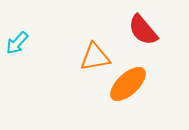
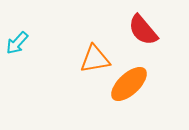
orange triangle: moved 2 px down
orange ellipse: moved 1 px right
